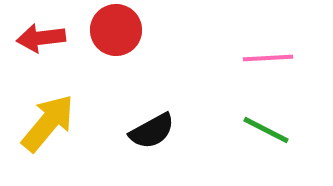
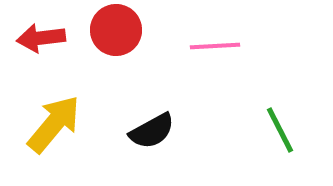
pink line: moved 53 px left, 12 px up
yellow arrow: moved 6 px right, 1 px down
green line: moved 14 px right; rotated 36 degrees clockwise
